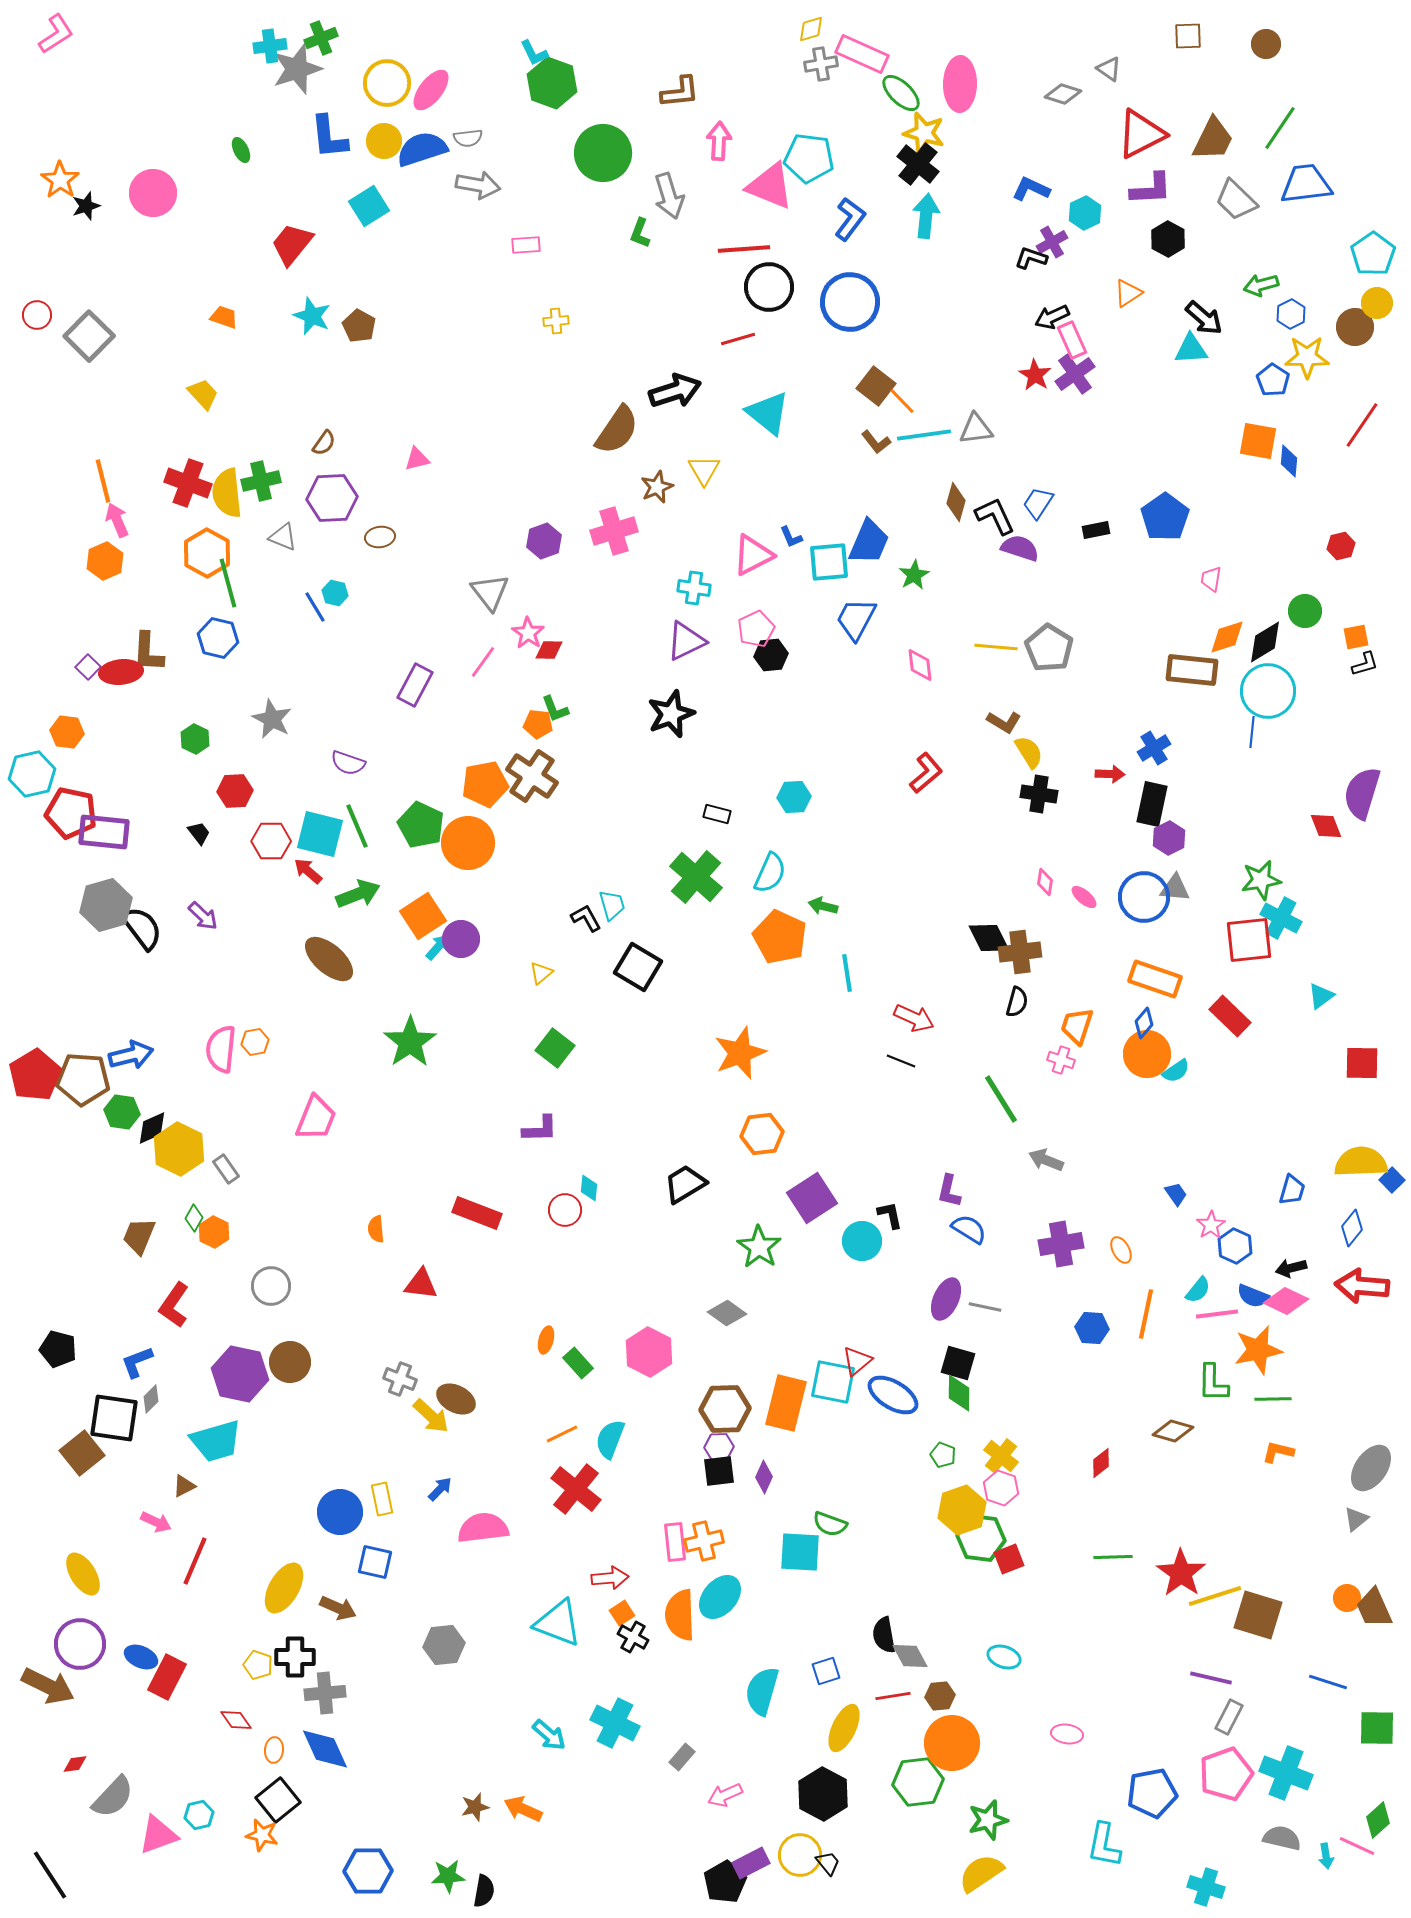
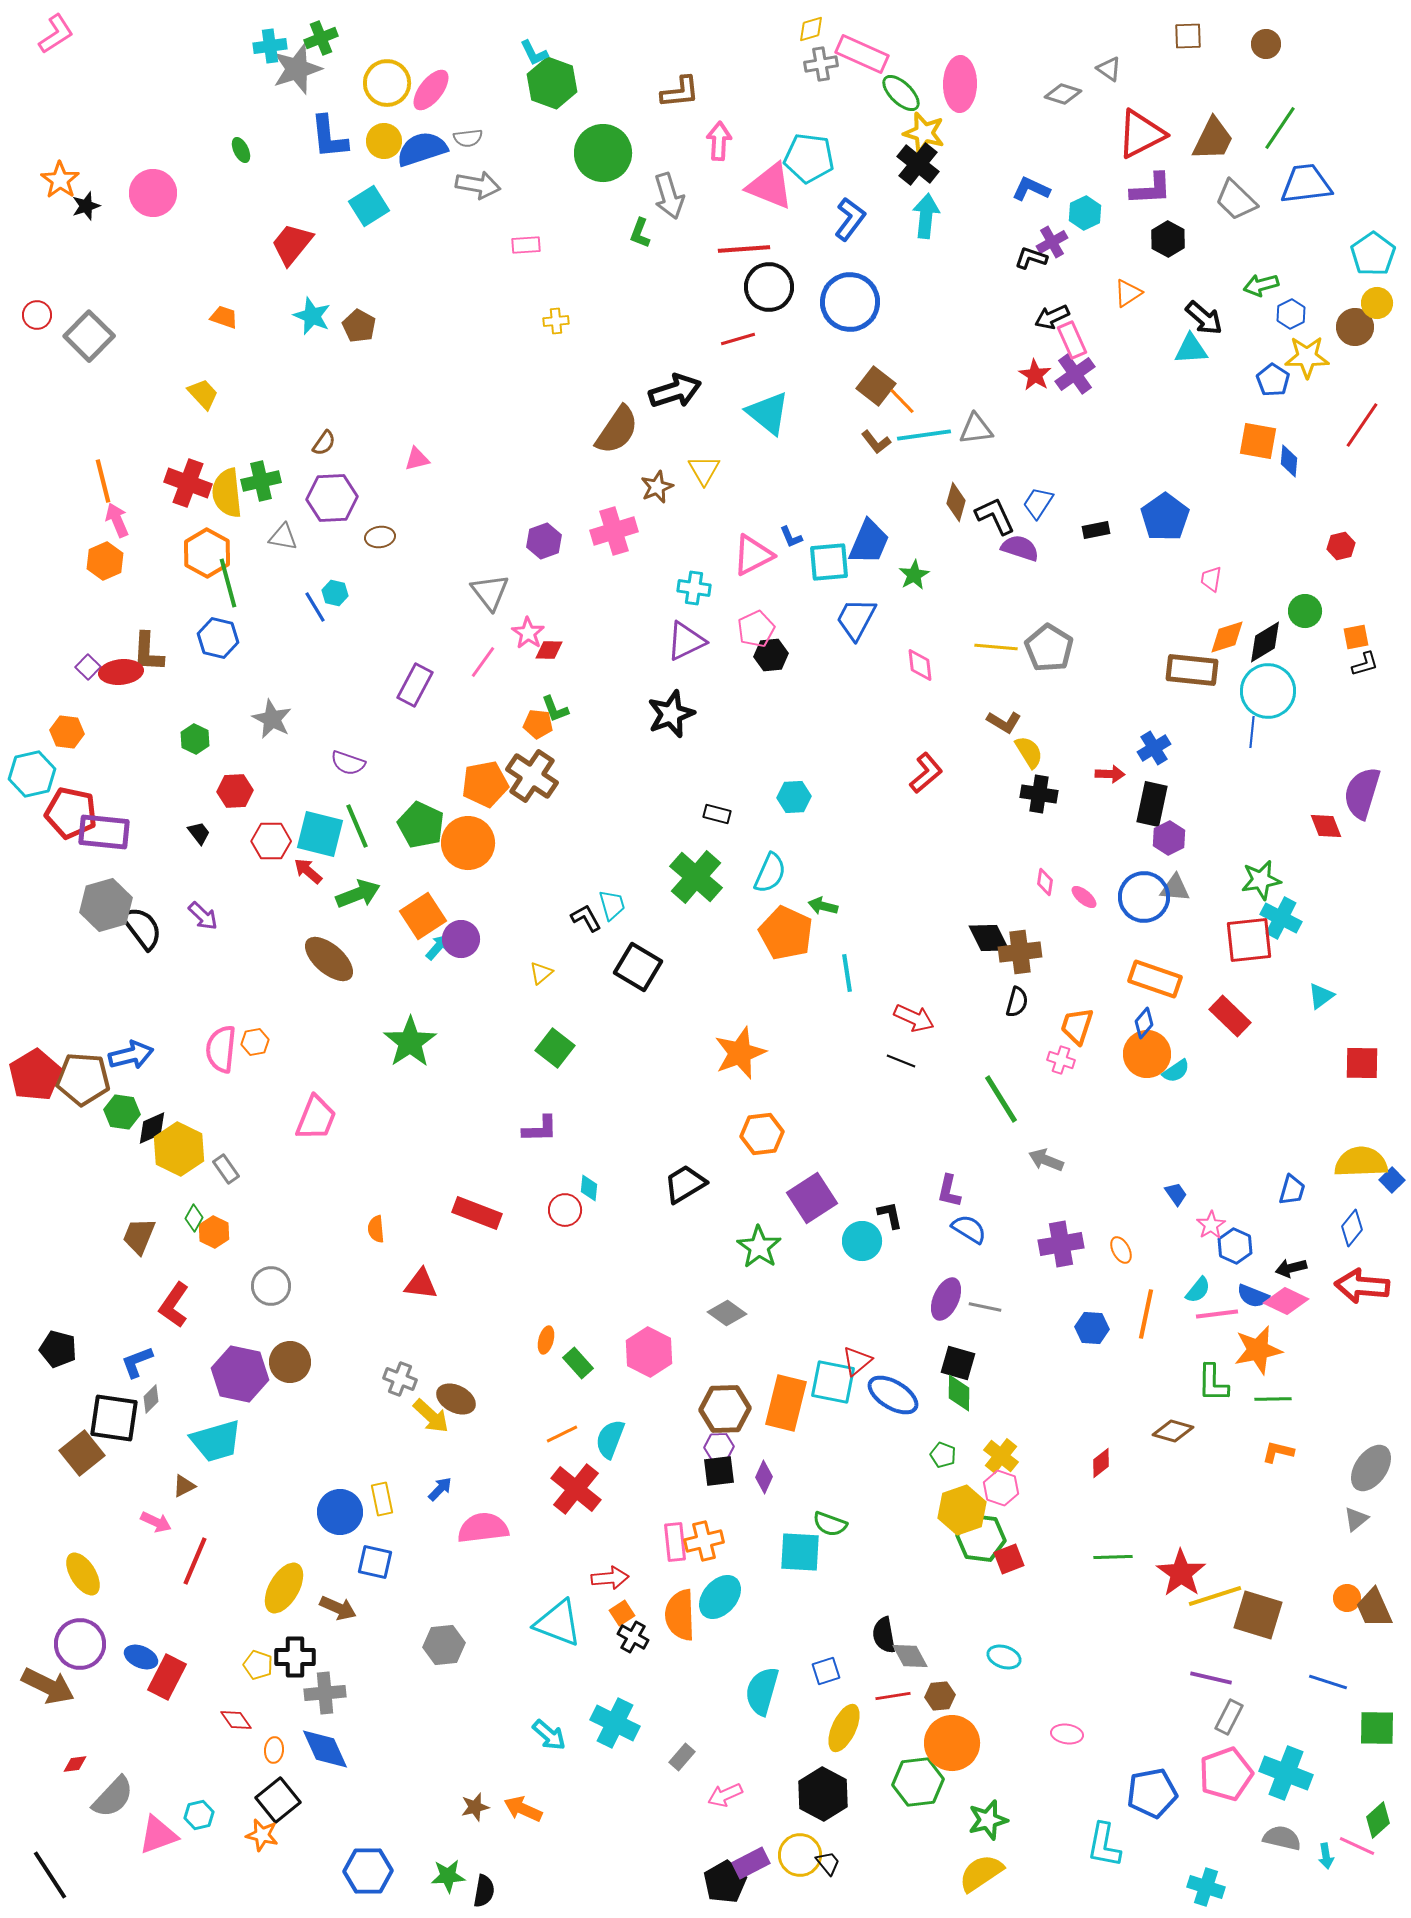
gray triangle at (283, 537): rotated 12 degrees counterclockwise
orange pentagon at (780, 937): moved 6 px right, 4 px up
